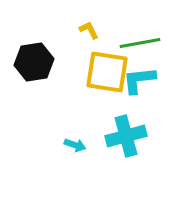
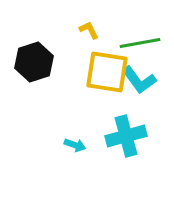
black hexagon: rotated 9 degrees counterclockwise
cyan L-shape: rotated 120 degrees counterclockwise
